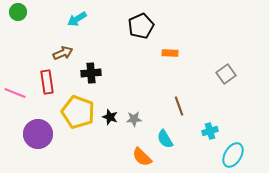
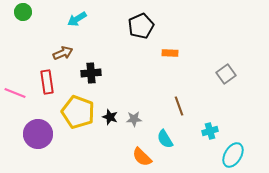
green circle: moved 5 px right
